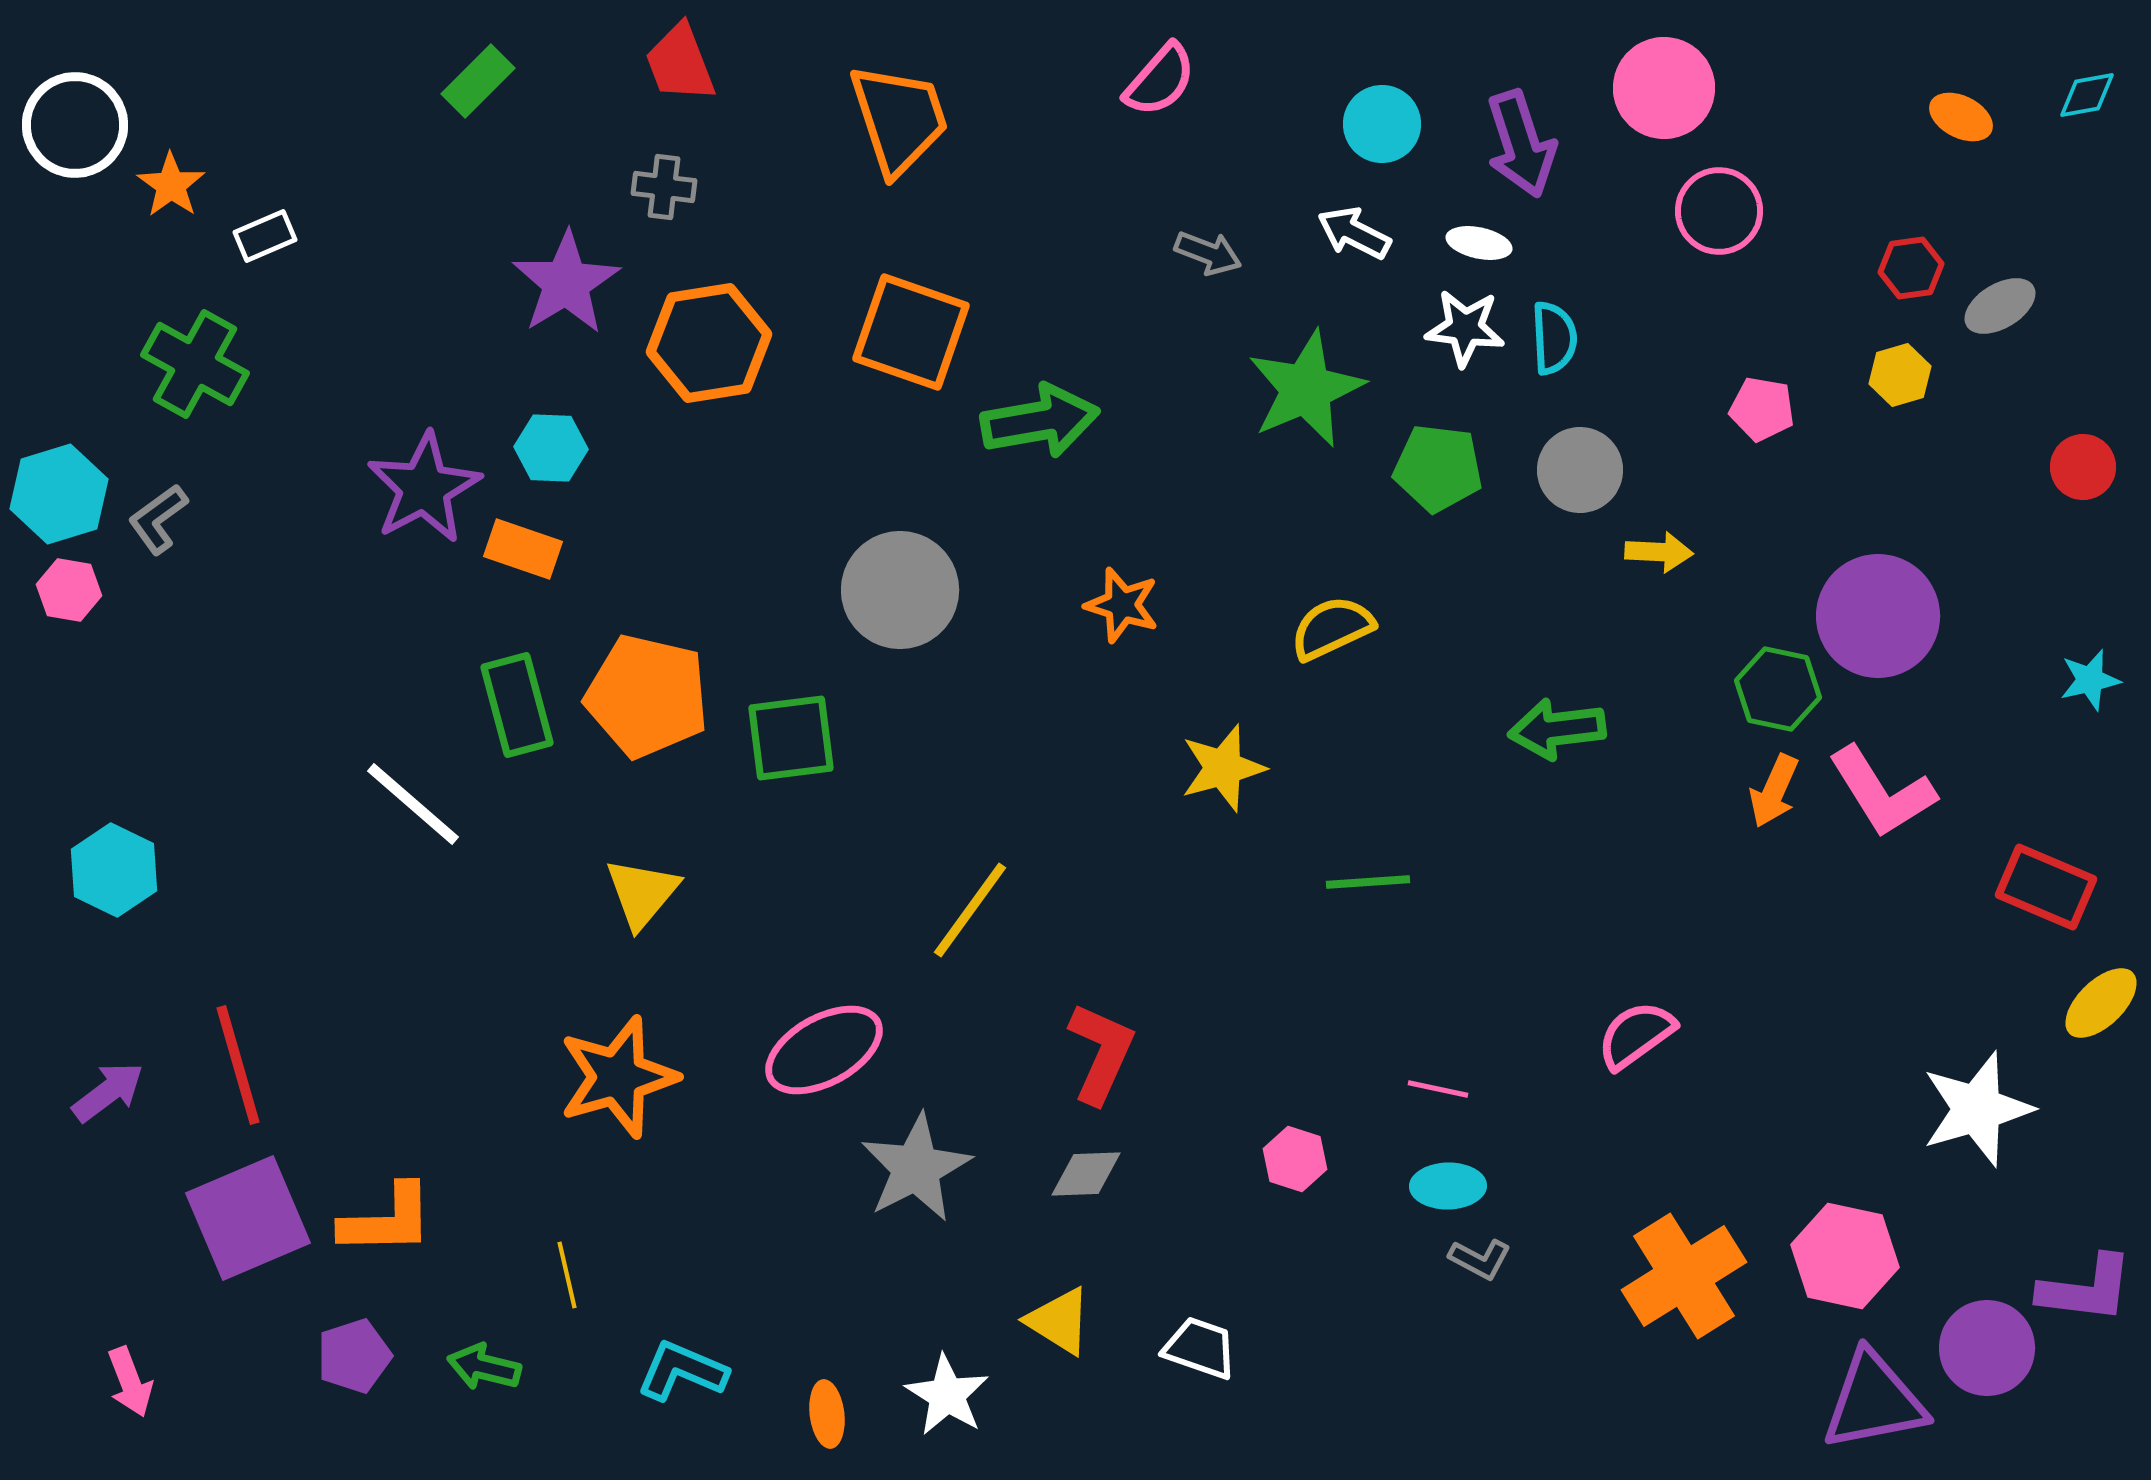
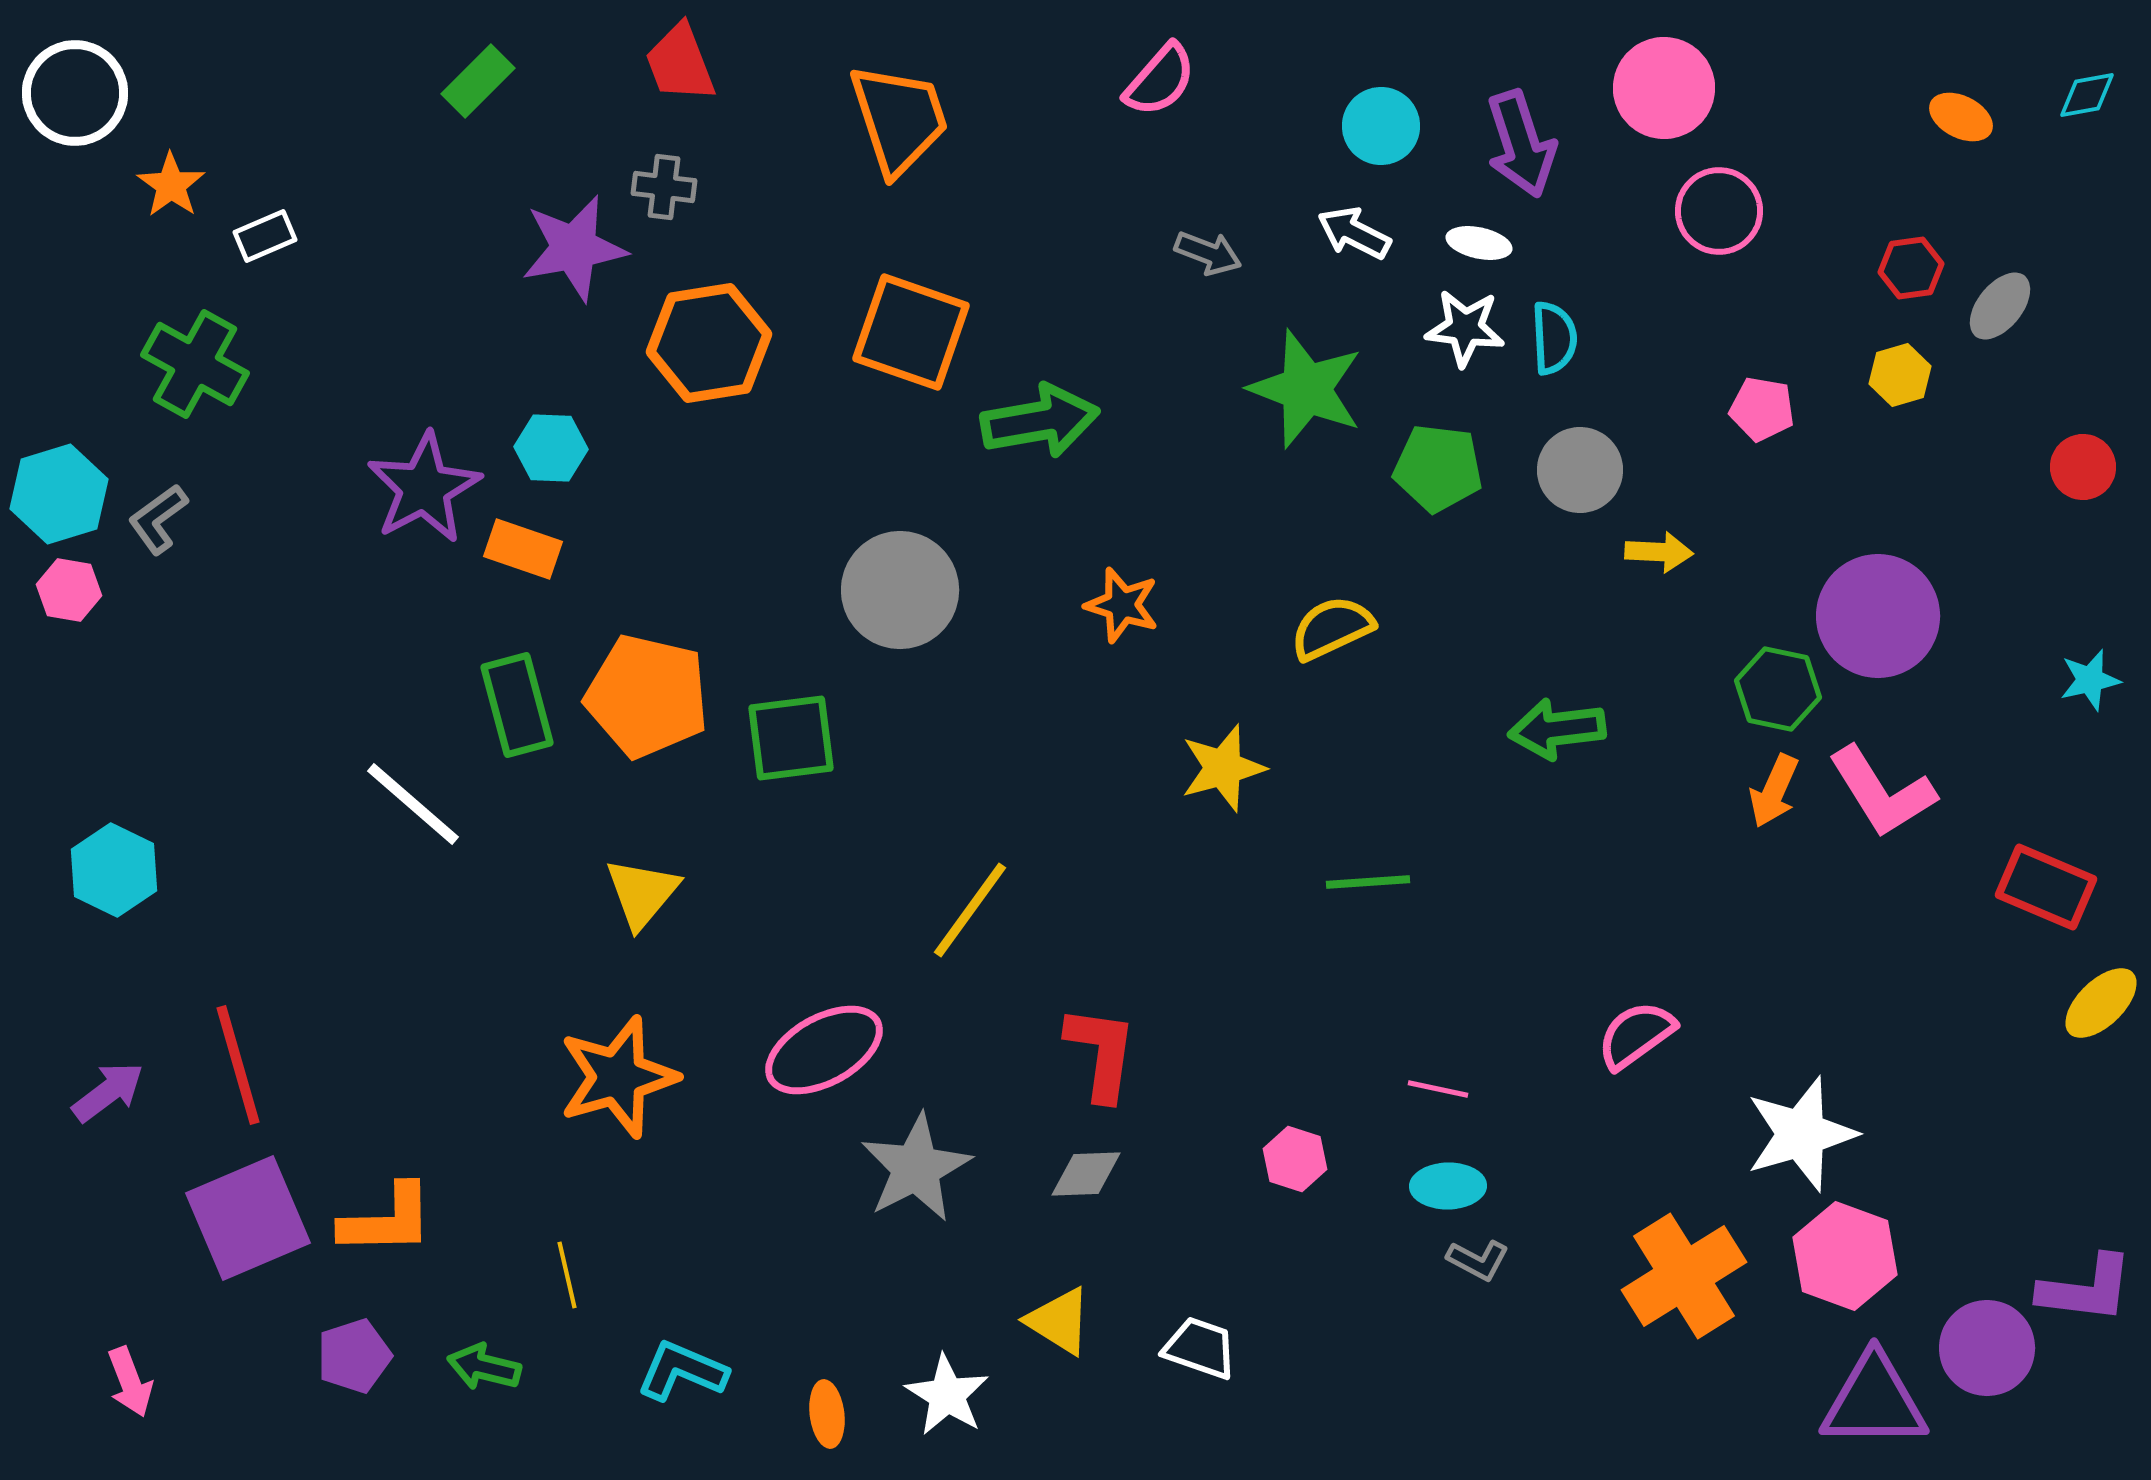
cyan circle at (1382, 124): moved 1 px left, 2 px down
white circle at (75, 125): moved 32 px up
purple star at (566, 283): moved 8 px right, 35 px up; rotated 21 degrees clockwise
gray ellipse at (2000, 306): rotated 20 degrees counterclockwise
green star at (1306, 389): rotated 28 degrees counterclockwise
red L-shape at (1101, 1053): rotated 16 degrees counterclockwise
white star at (1977, 1109): moved 176 px left, 25 px down
pink hexagon at (1845, 1256): rotated 8 degrees clockwise
gray L-shape at (1480, 1259): moved 2 px left, 1 px down
purple triangle at (1874, 1401): rotated 11 degrees clockwise
